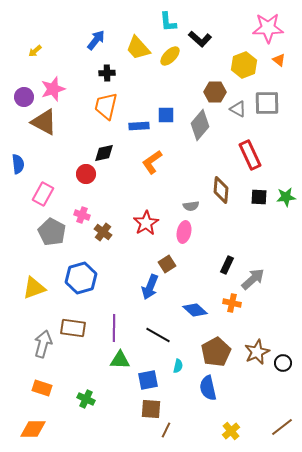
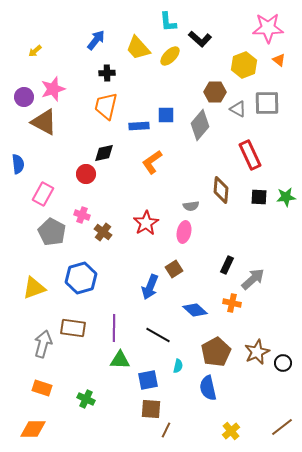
brown square at (167, 264): moved 7 px right, 5 px down
